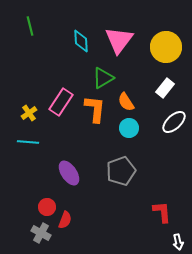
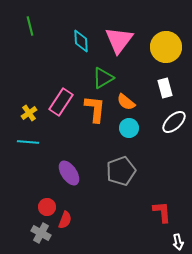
white rectangle: rotated 54 degrees counterclockwise
orange semicircle: rotated 18 degrees counterclockwise
